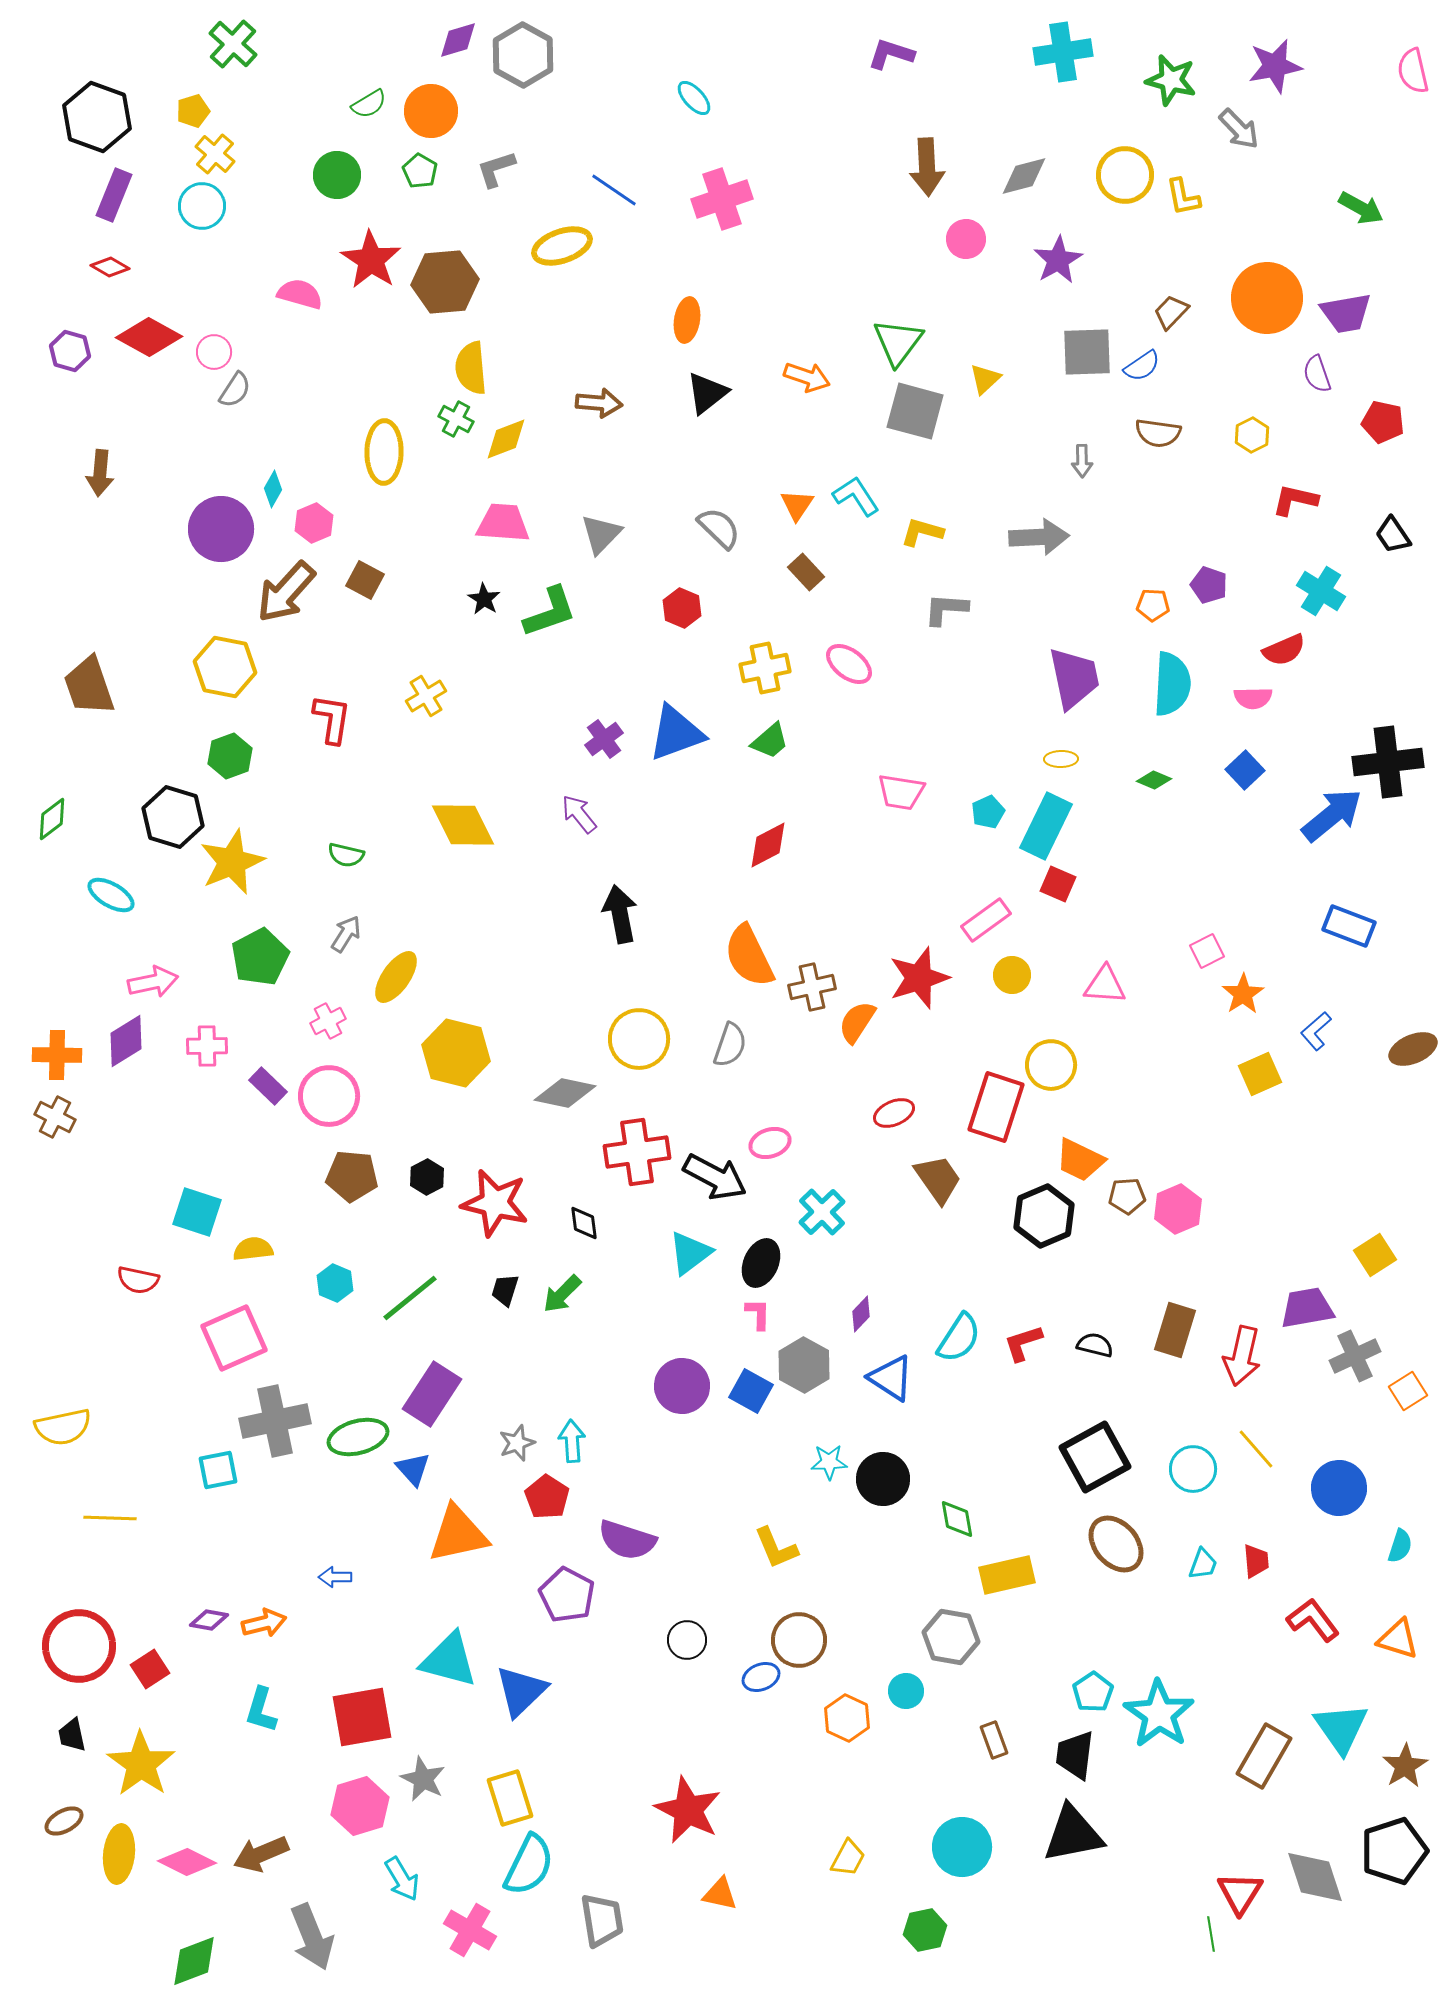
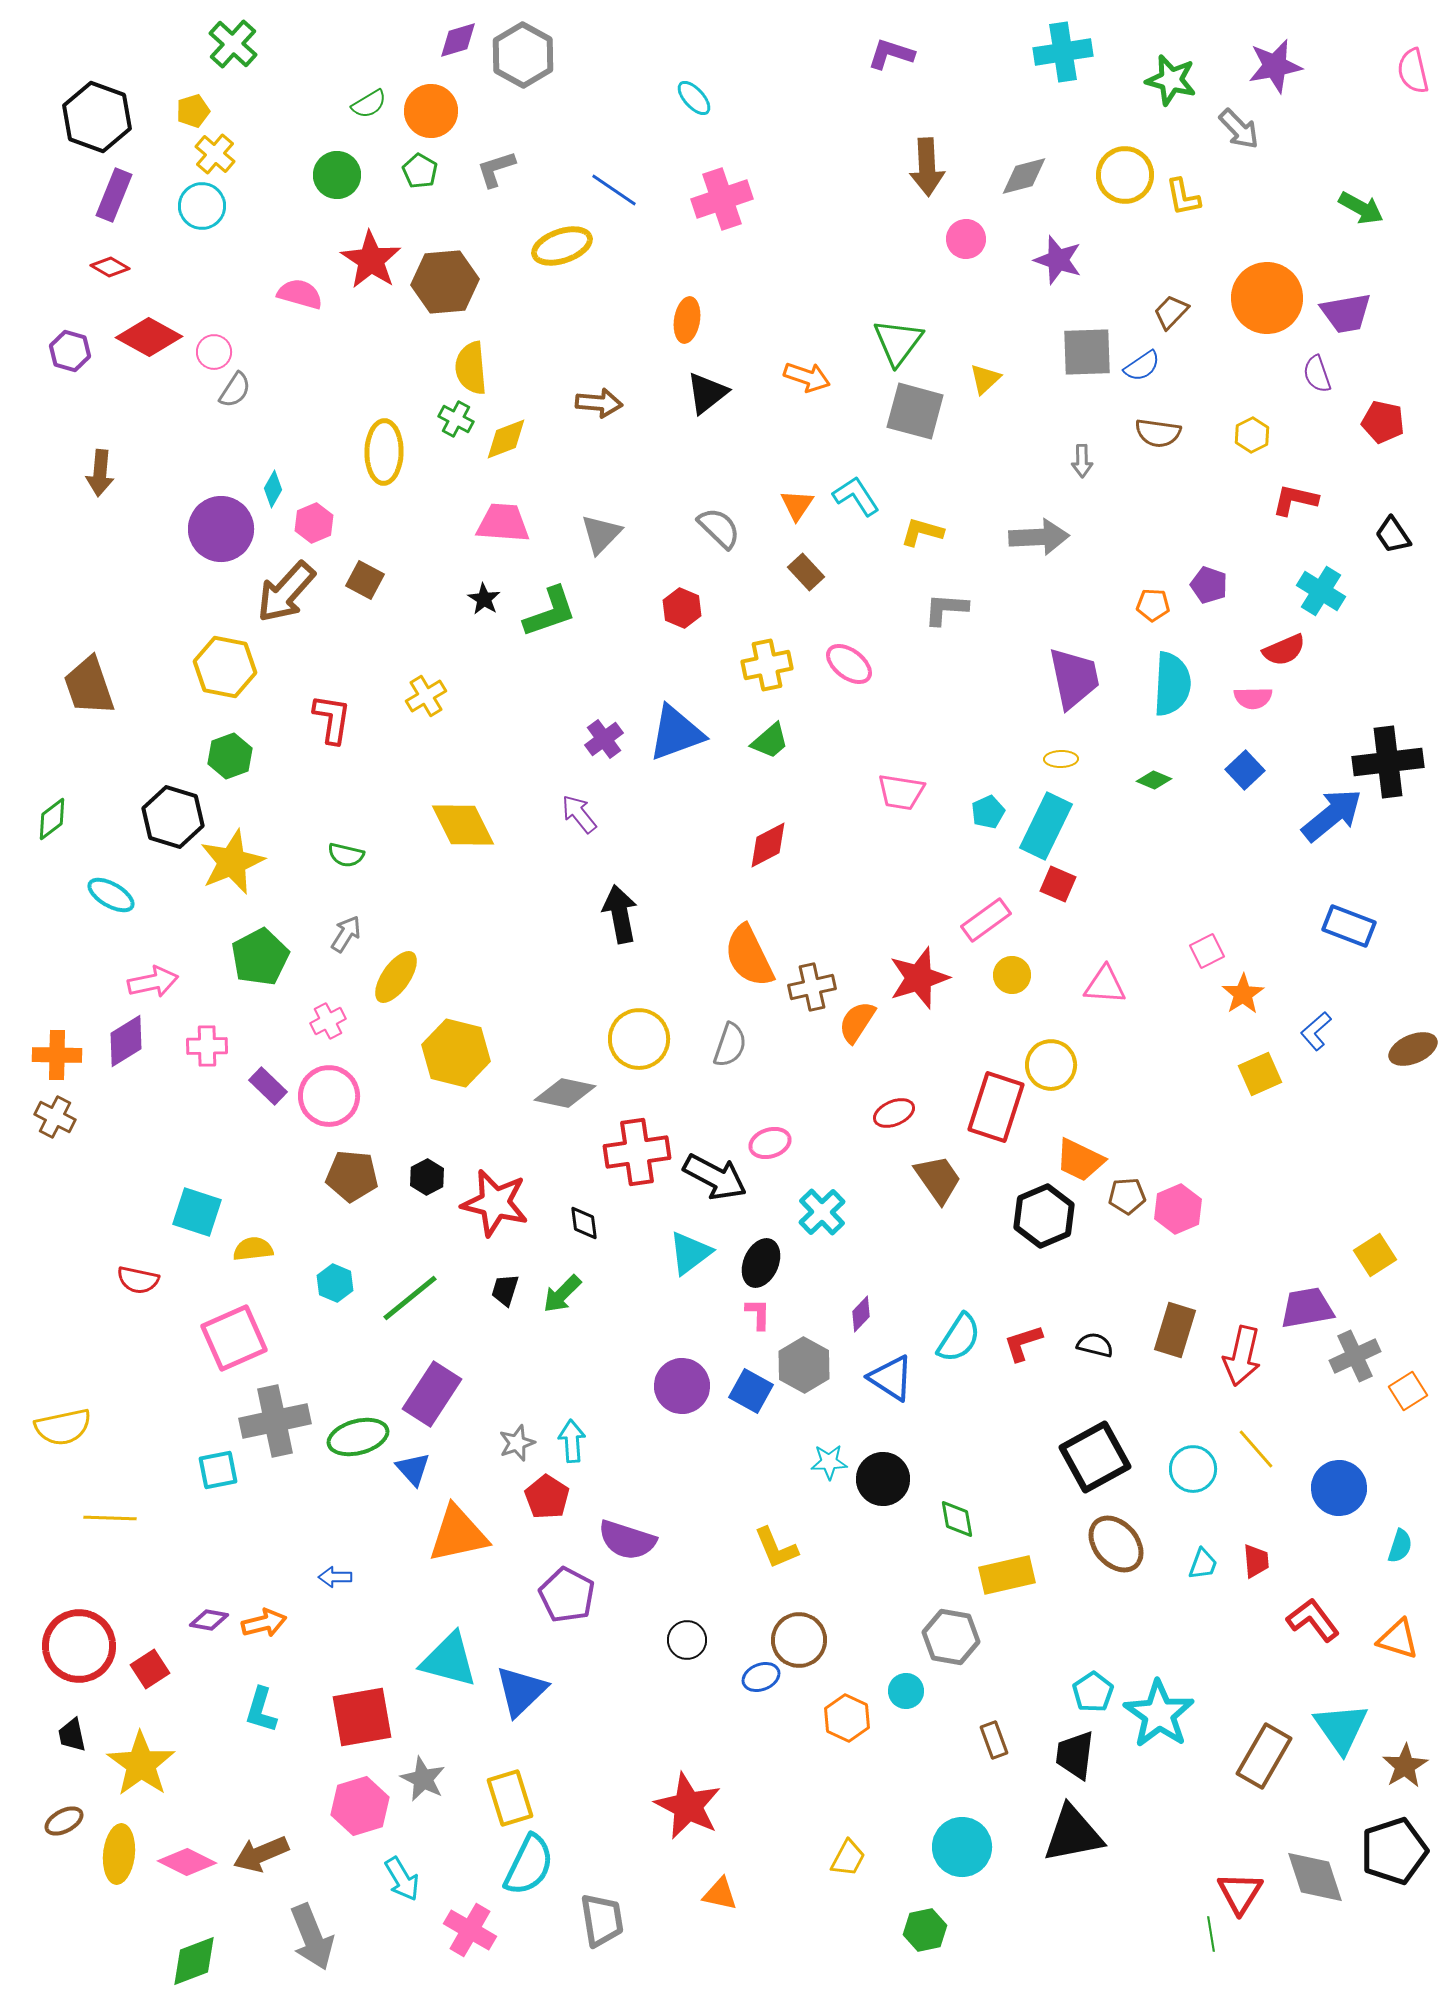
purple star at (1058, 260): rotated 24 degrees counterclockwise
yellow cross at (765, 668): moved 2 px right, 3 px up
red star at (688, 1810): moved 4 px up
